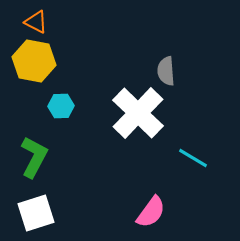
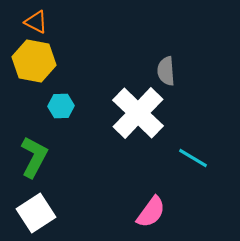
white square: rotated 15 degrees counterclockwise
